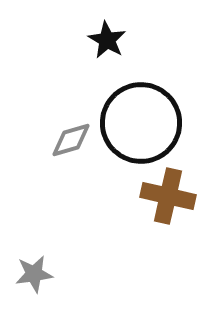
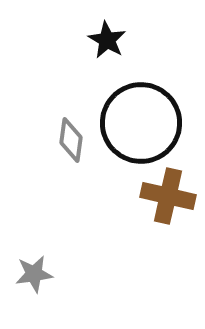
gray diamond: rotated 66 degrees counterclockwise
